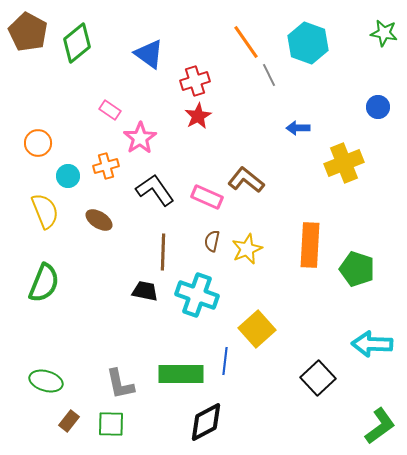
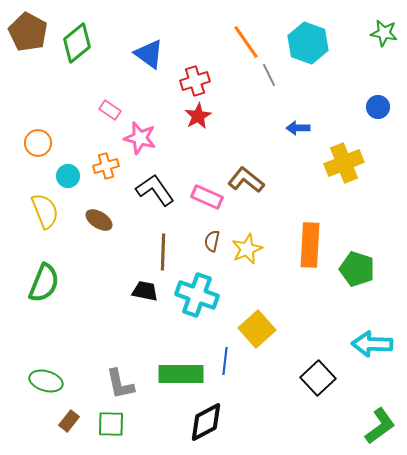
pink star at (140, 138): rotated 24 degrees counterclockwise
